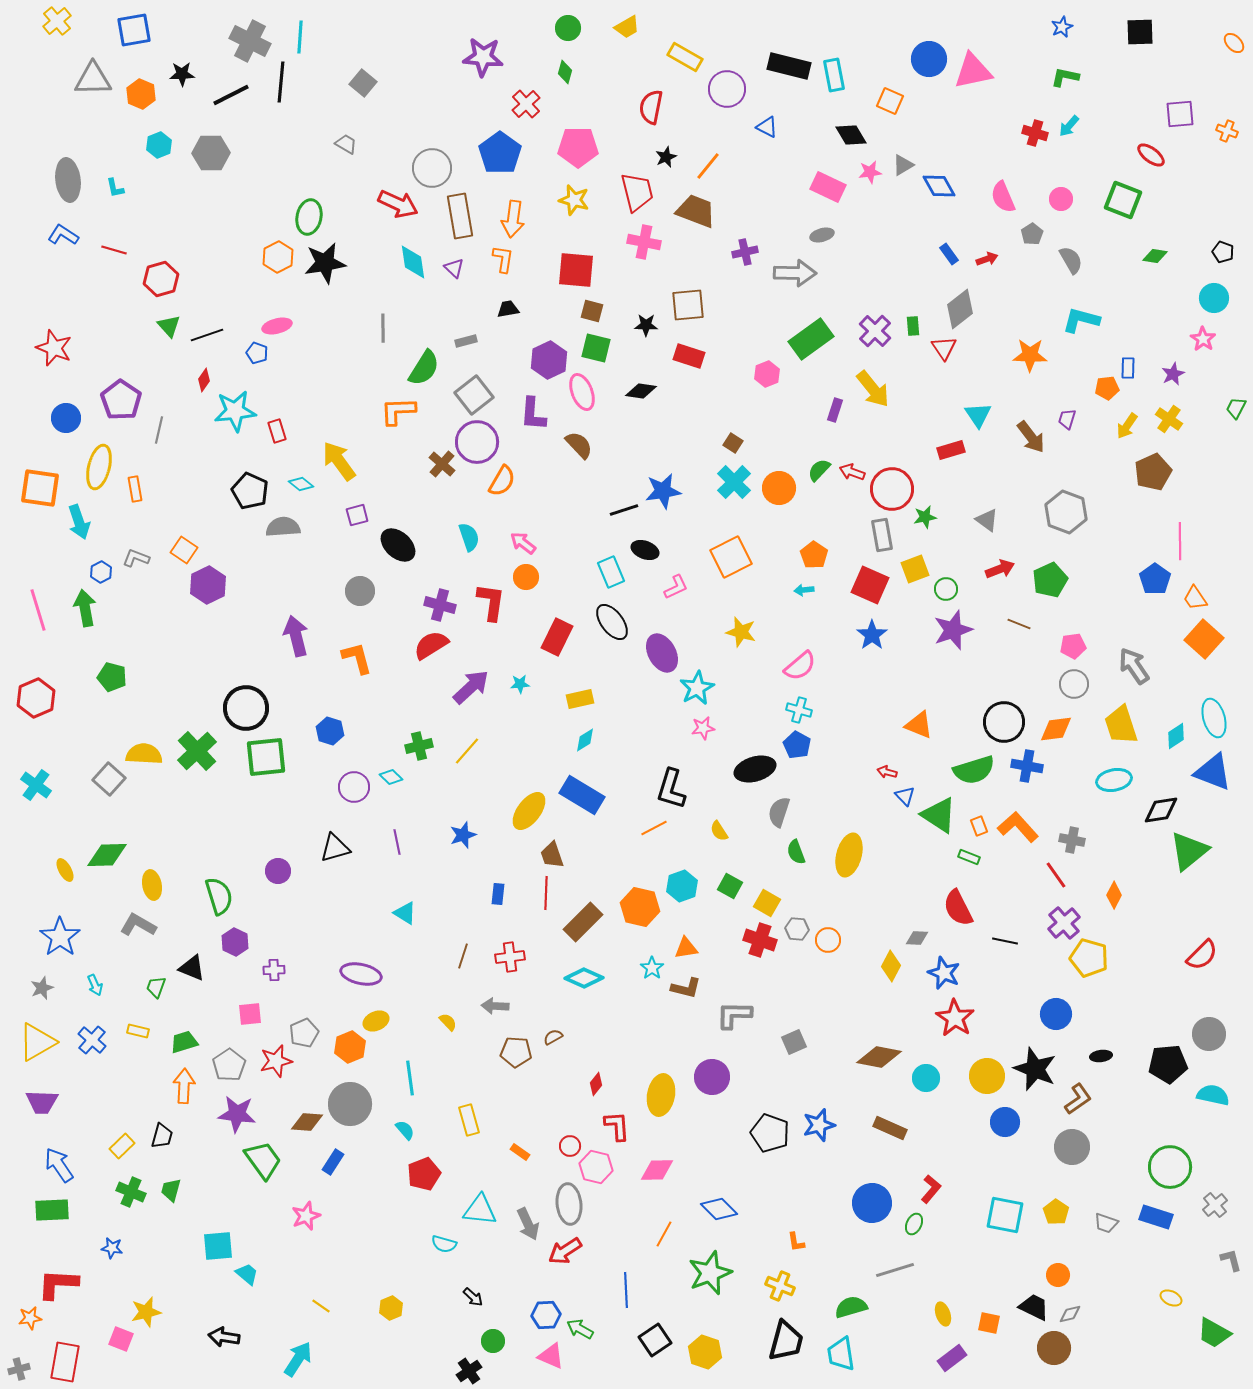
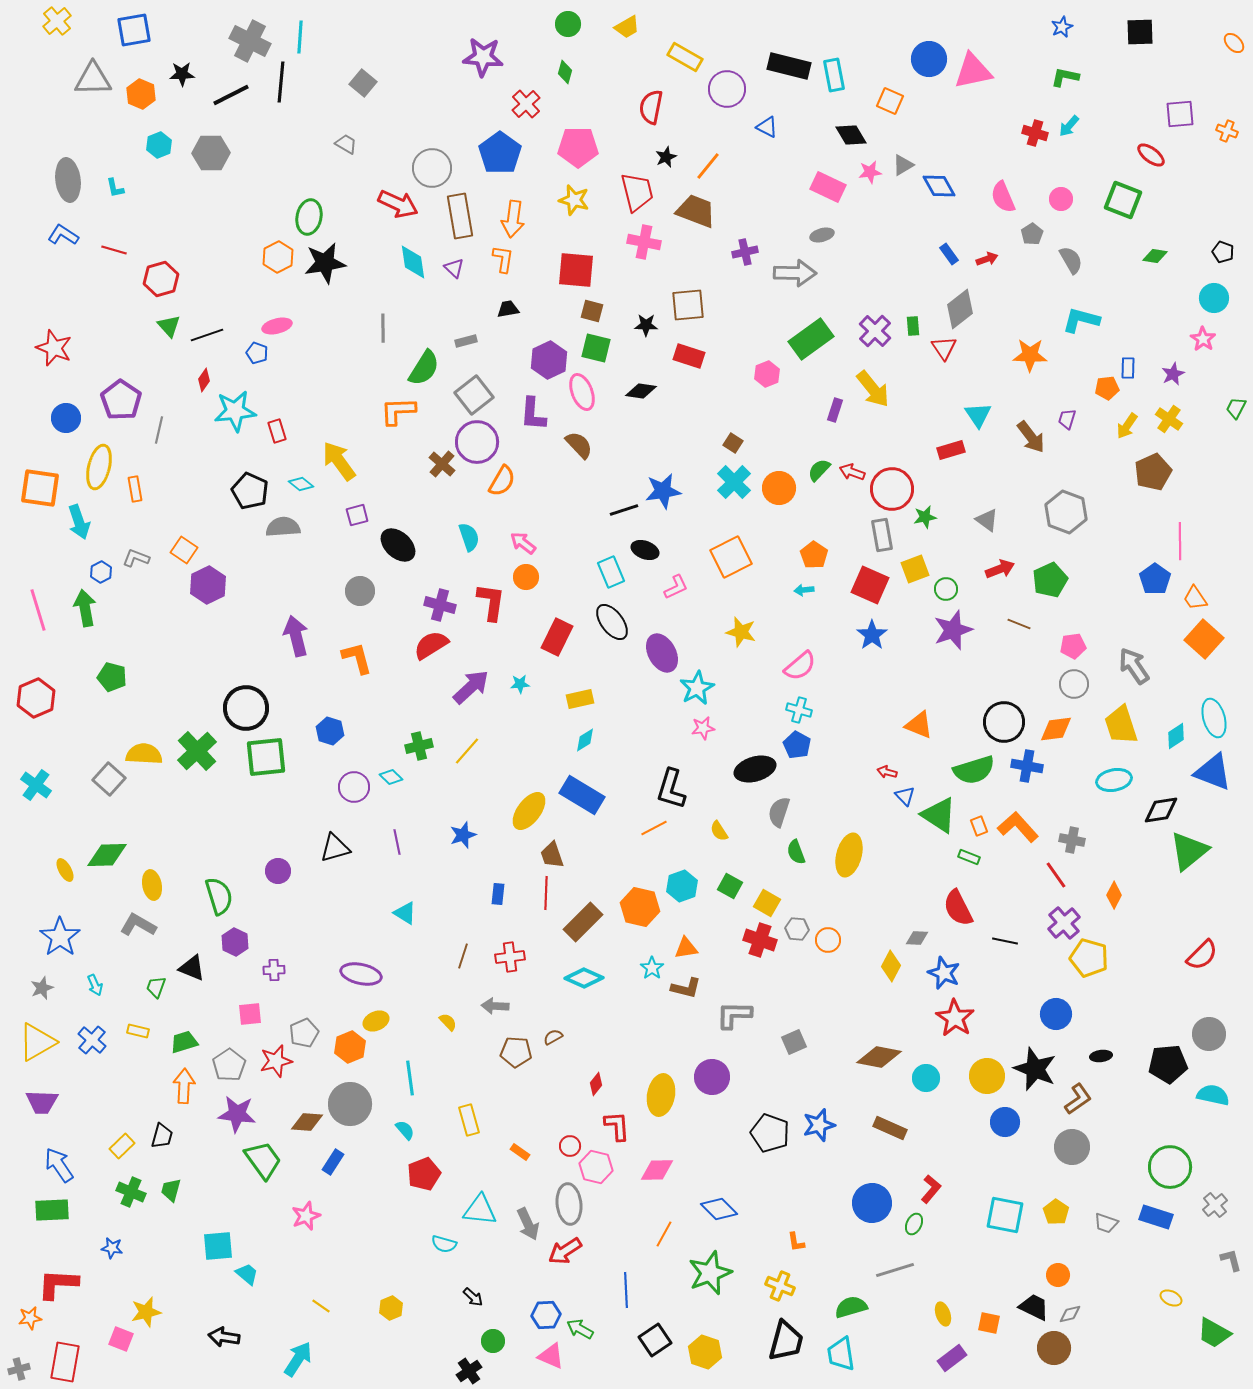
green circle at (568, 28): moved 4 px up
